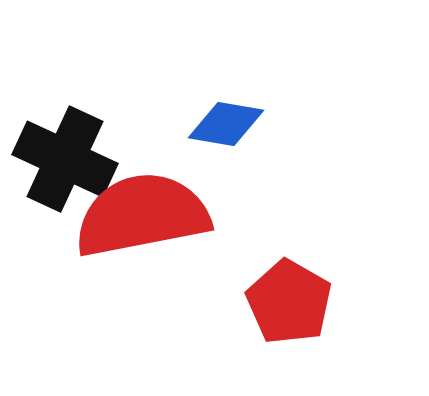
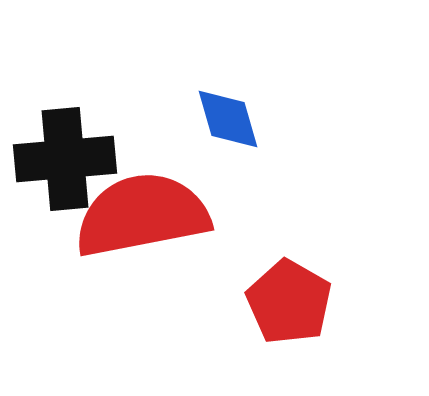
blue diamond: moved 2 px right, 5 px up; rotated 64 degrees clockwise
black cross: rotated 30 degrees counterclockwise
